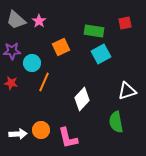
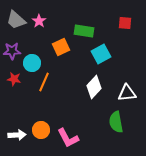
red square: rotated 16 degrees clockwise
green rectangle: moved 10 px left
red star: moved 3 px right, 4 px up
white triangle: moved 2 px down; rotated 12 degrees clockwise
white diamond: moved 12 px right, 12 px up
white arrow: moved 1 px left, 1 px down
pink L-shape: rotated 15 degrees counterclockwise
